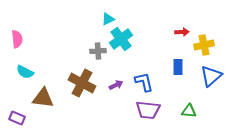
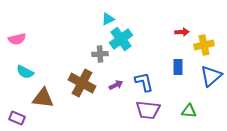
pink semicircle: rotated 84 degrees clockwise
gray cross: moved 2 px right, 3 px down
